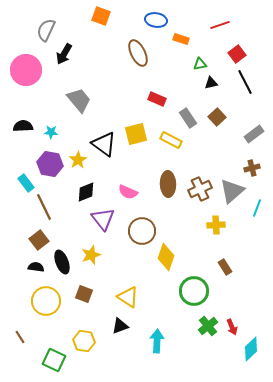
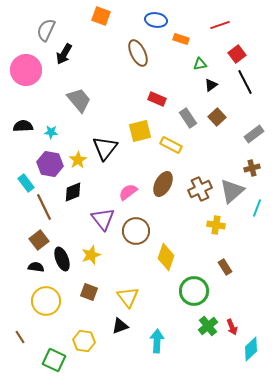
black triangle at (211, 83): moved 2 px down; rotated 24 degrees counterclockwise
yellow square at (136, 134): moved 4 px right, 3 px up
yellow rectangle at (171, 140): moved 5 px down
black triangle at (104, 144): moved 1 px right, 4 px down; rotated 32 degrees clockwise
brown ellipse at (168, 184): moved 5 px left; rotated 30 degrees clockwise
black diamond at (86, 192): moved 13 px left
pink semicircle at (128, 192): rotated 120 degrees clockwise
yellow cross at (216, 225): rotated 12 degrees clockwise
brown circle at (142, 231): moved 6 px left
black ellipse at (62, 262): moved 3 px up
brown square at (84, 294): moved 5 px right, 2 px up
yellow triangle at (128, 297): rotated 20 degrees clockwise
